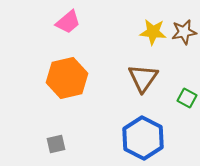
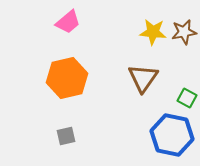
blue hexagon: moved 29 px right, 3 px up; rotated 15 degrees counterclockwise
gray square: moved 10 px right, 8 px up
